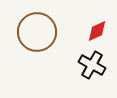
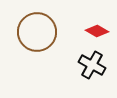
red diamond: rotated 55 degrees clockwise
